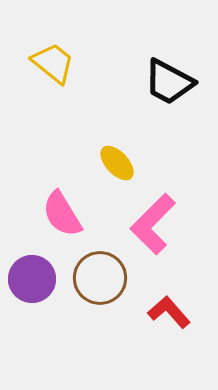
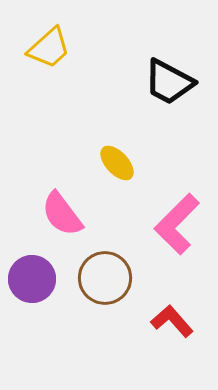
yellow trapezoid: moved 4 px left, 15 px up; rotated 99 degrees clockwise
pink semicircle: rotated 6 degrees counterclockwise
pink L-shape: moved 24 px right
brown circle: moved 5 px right
red L-shape: moved 3 px right, 9 px down
